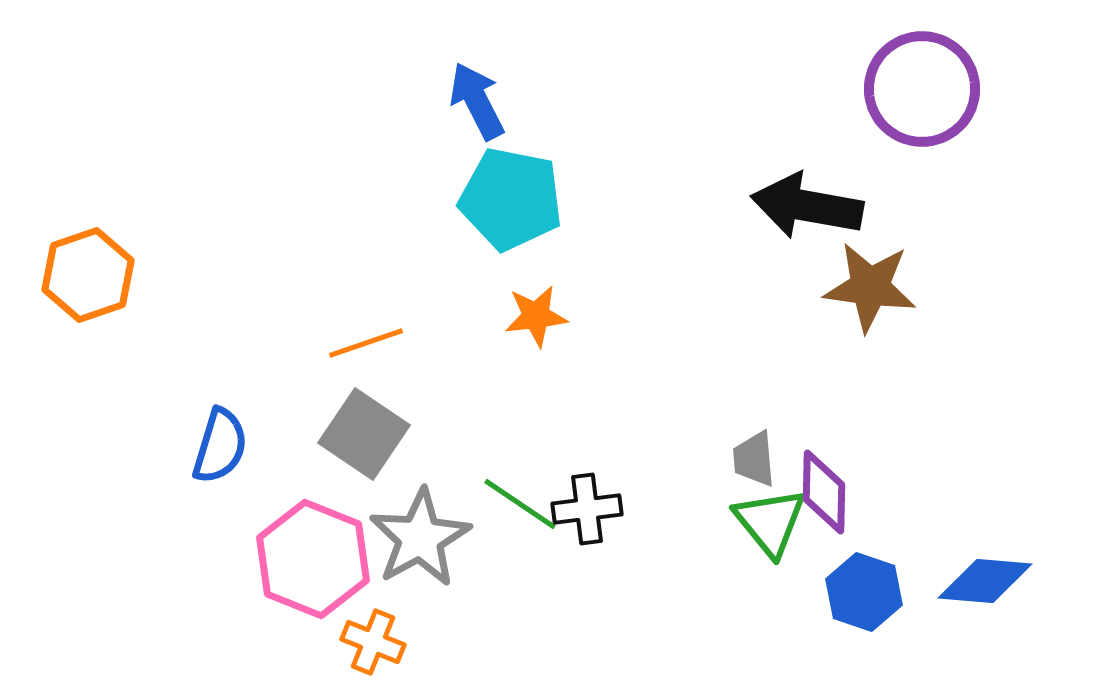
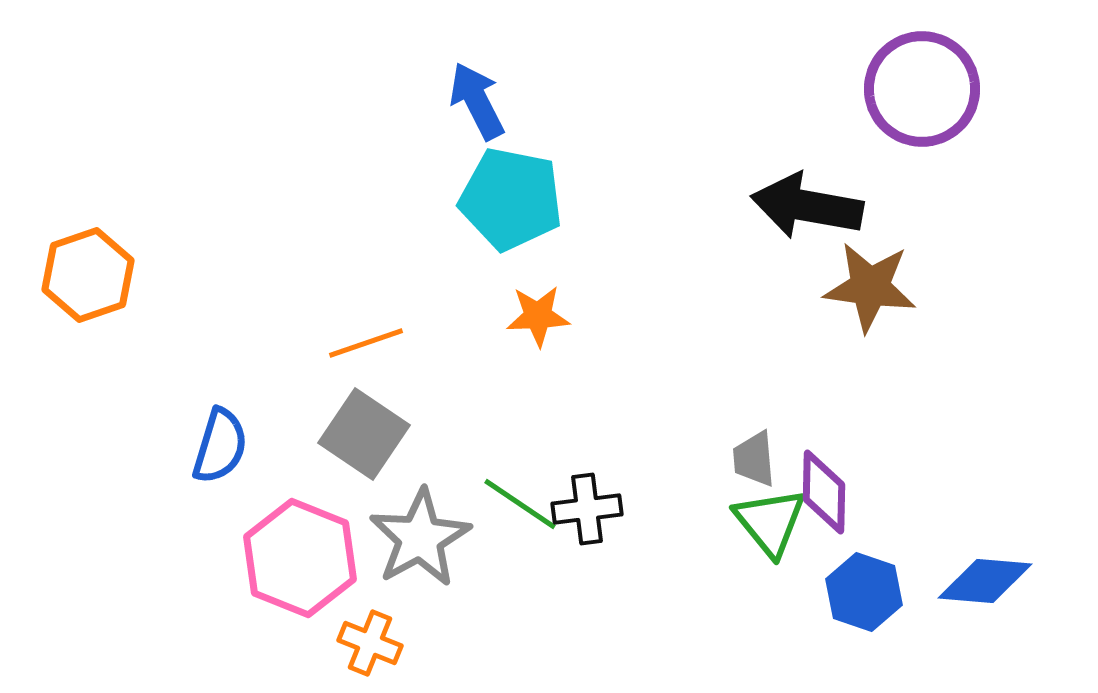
orange star: moved 2 px right; rotated 4 degrees clockwise
pink hexagon: moved 13 px left, 1 px up
orange cross: moved 3 px left, 1 px down
